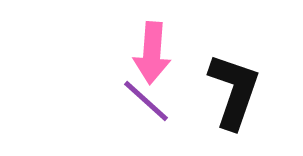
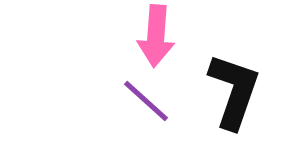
pink arrow: moved 4 px right, 17 px up
